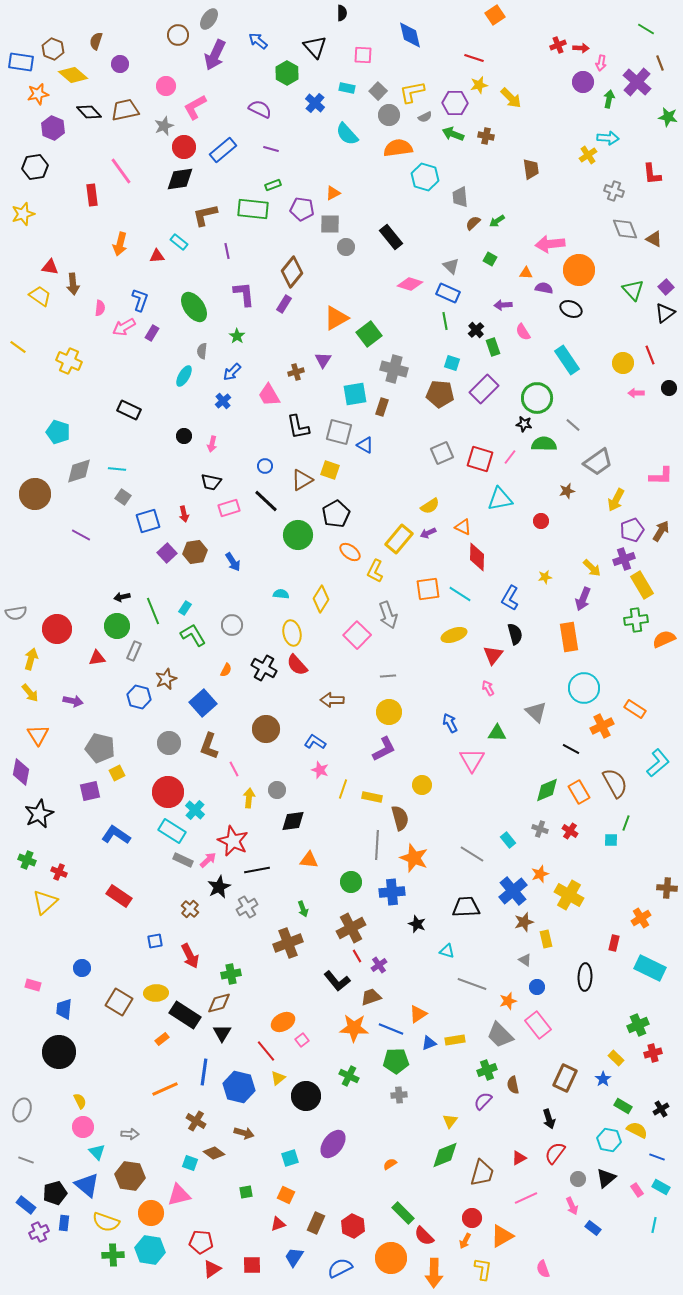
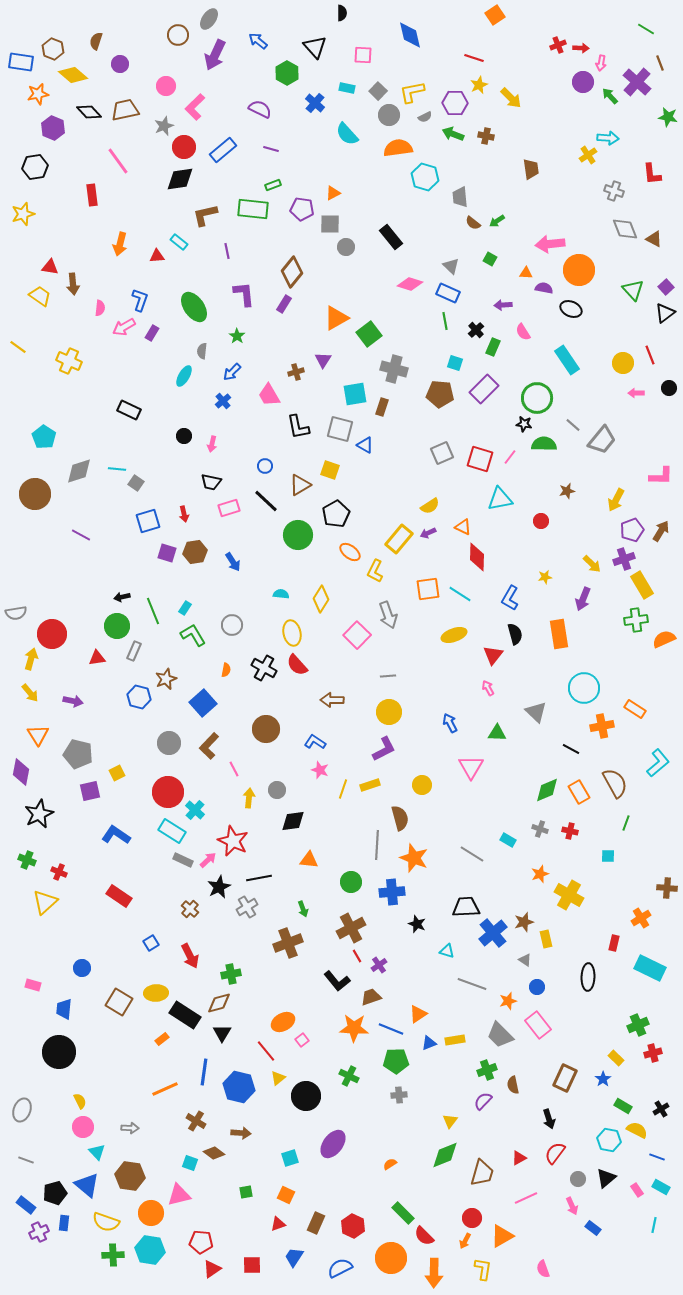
yellow star at (479, 85): rotated 12 degrees counterclockwise
green arrow at (609, 99): moved 1 px right, 3 px up; rotated 54 degrees counterclockwise
pink L-shape at (195, 107): rotated 16 degrees counterclockwise
pink line at (121, 171): moved 3 px left, 10 px up
brown semicircle at (473, 223): rotated 98 degrees counterclockwise
green rectangle at (493, 347): rotated 42 degrees clockwise
cyan square at (452, 363): moved 3 px right
cyan pentagon at (58, 432): moved 14 px left, 5 px down; rotated 15 degrees clockwise
gray square at (339, 432): moved 1 px right, 3 px up
gray trapezoid at (598, 462): moved 4 px right, 22 px up; rotated 16 degrees counterclockwise
brown triangle at (302, 480): moved 2 px left, 5 px down
gray square at (123, 497): moved 13 px right, 14 px up
purple square at (167, 553): rotated 30 degrees counterclockwise
yellow arrow at (592, 568): moved 4 px up
red circle at (57, 629): moved 5 px left, 5 px down
orange rectangle at (569, 637): moved 10 px left, 3 px up
orange semicircle at (226, 670): rotated 16 degrees counterclockwise
orange cross at (602, 726): rotated 15 degrees clockwise
brown L-shape at (209, 746): rotated 24 degrees clockwise
gray pentagon at (100, 748): moved 22 px left, 6 px down
pink triangle at (472, 760): moved 1 px left, 7 px down
yellow rectangle at (372, 797): moved 2 px left, 12 px up; rotated 30 degrees counterclockwise
red cross at (570, 831): rotated 21 degrees counterclockwise
cyan rectangle at (508, 840): rotated 21 degrees counterclockwise
cyan square at (611, 840): moved 3 px left, 16 px down
black line at (257, 870): moved 2 px right, 8 px down
blue cross at (513, 891): moved 20 px left, 42 px down
blue square at (155, 941): moved 4 px left, 2 px down; rotated 21 degrees counterclockwise
black ellipse at (585, 977): moved 3 px right
brown arrow at (244, 1133): moved 3 px left; rotated 12 degrees counterclockwise
gray arrow at (130, 1134): moved 6 px up
